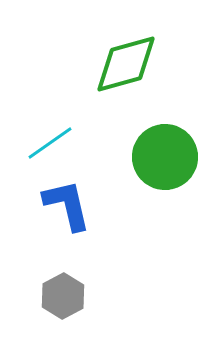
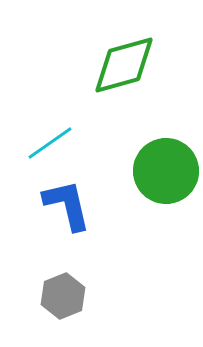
green diamond: moved 2 px left, 1 px down
green circle: moved 1 px right, 14 px down
gray hexagon: rotated 6 degrees clockwise
